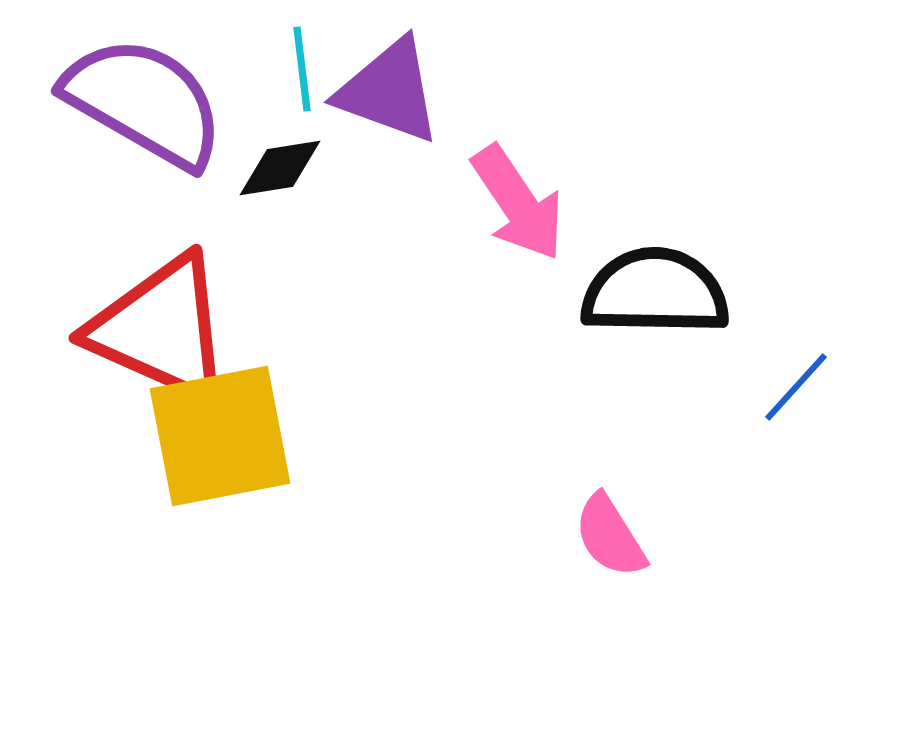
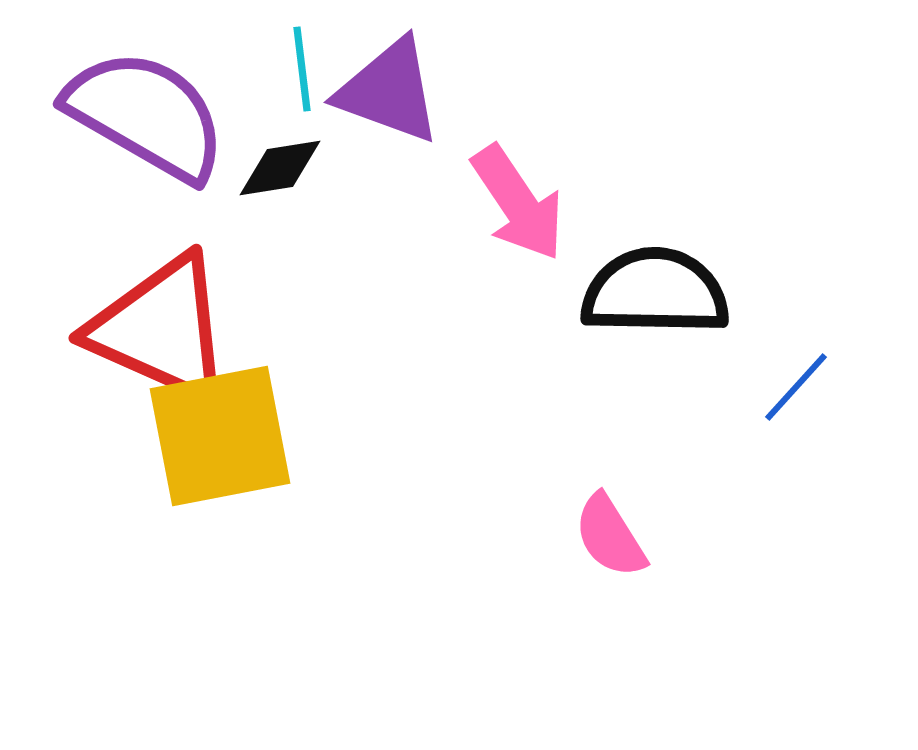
purple semicircle: moved 2 px right, 13 px down
